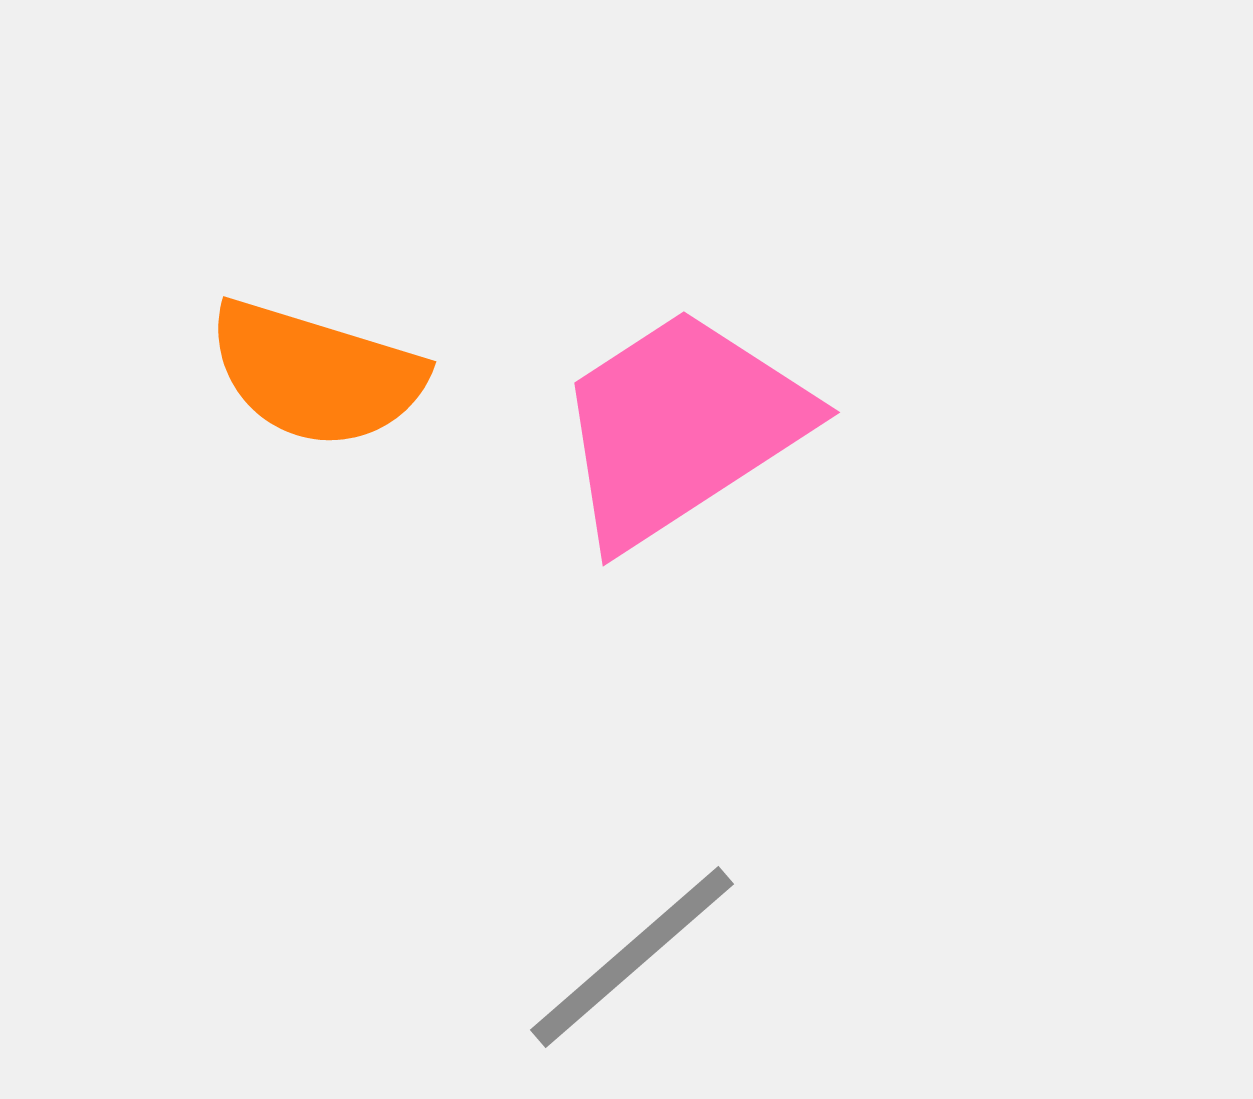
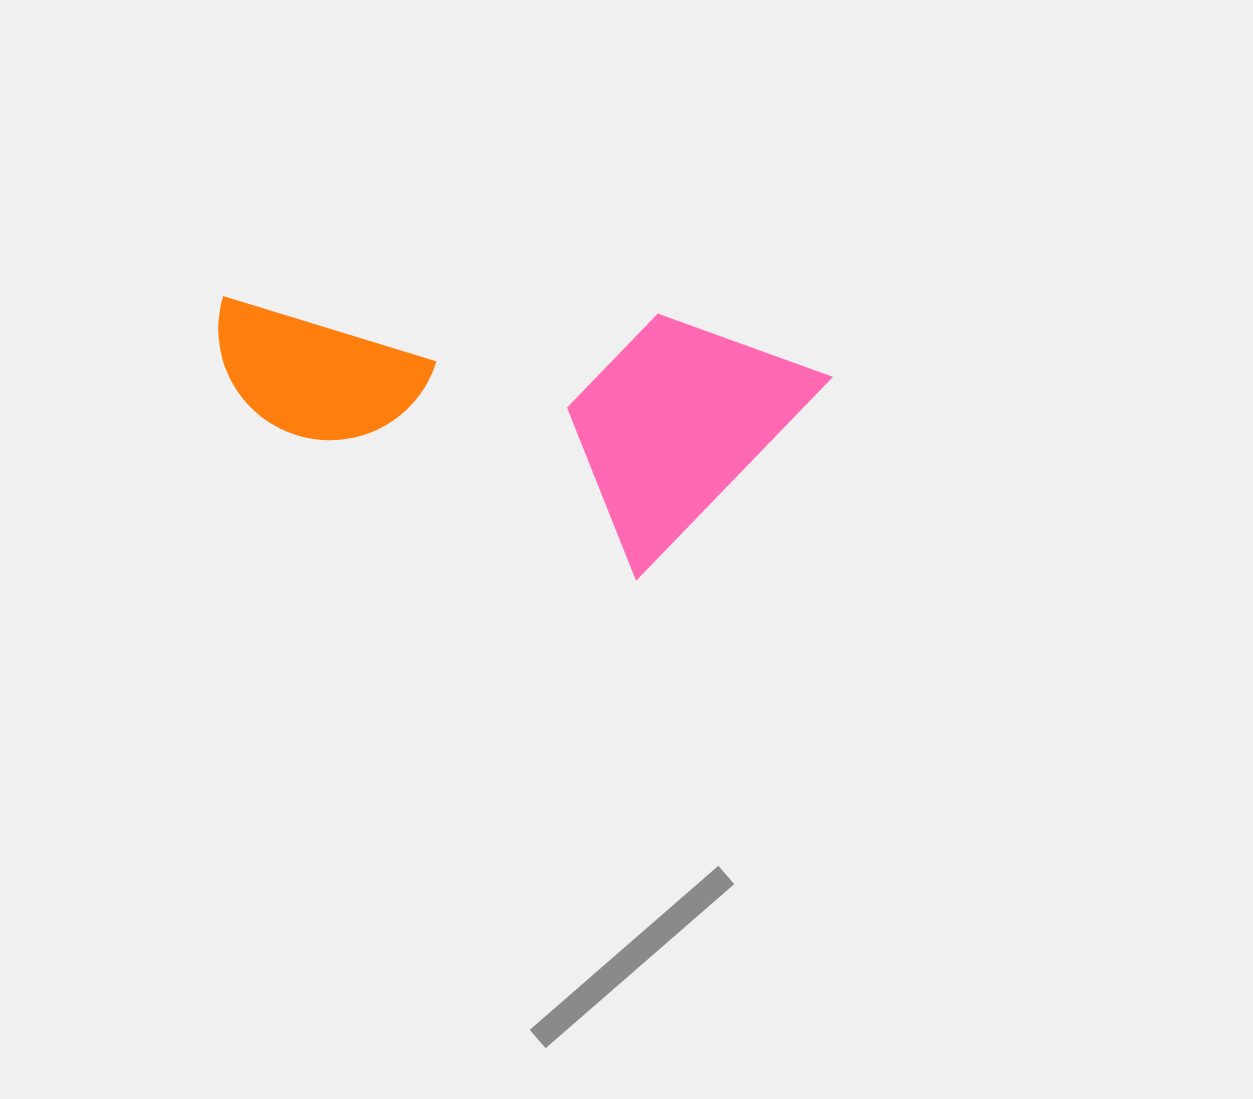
pink trapezoid: rotated 13 degrees counterclockwise
